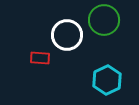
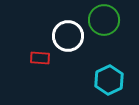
white circle: moved 1 px right, 1 px down
cyan hexagon: moved 2 px right
